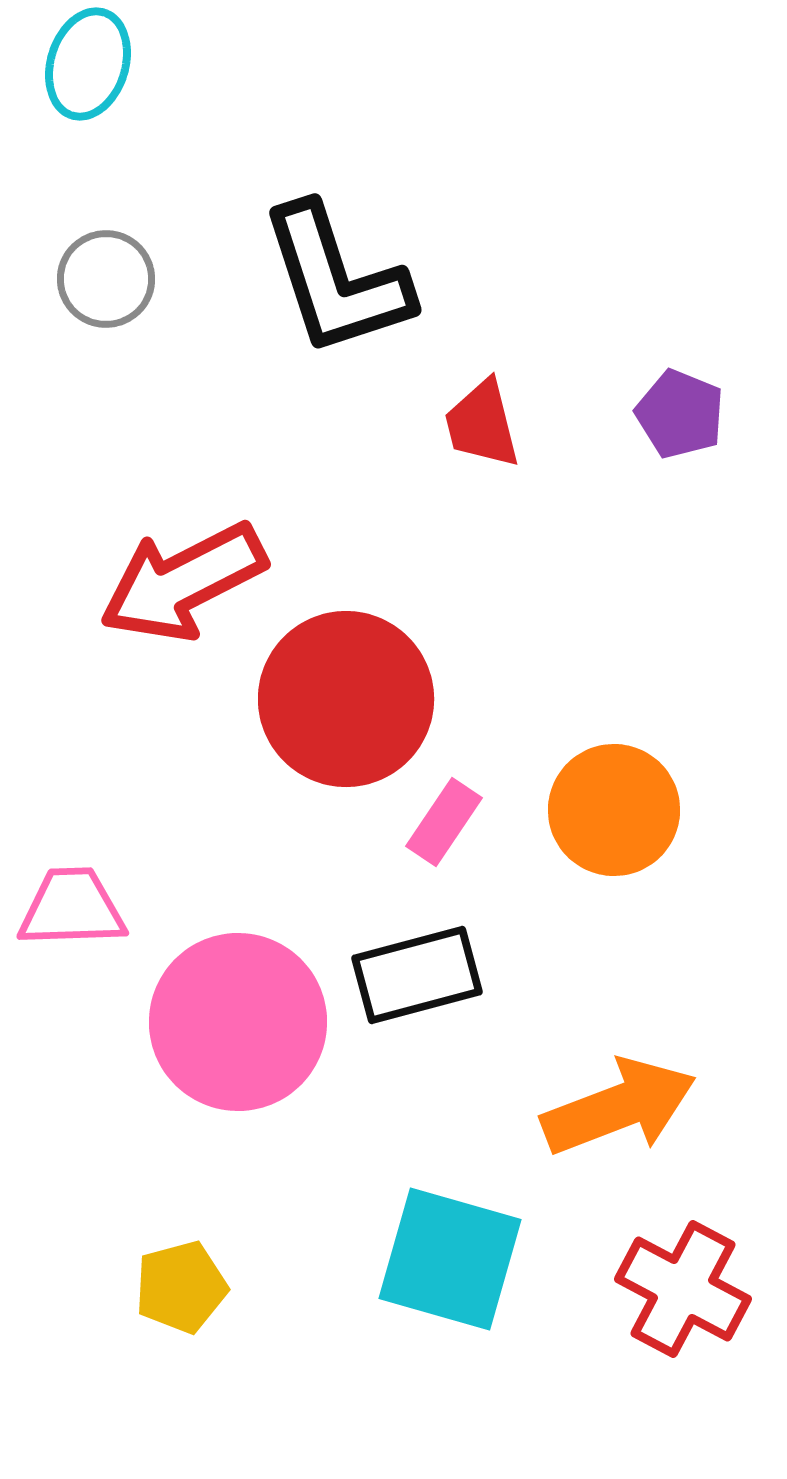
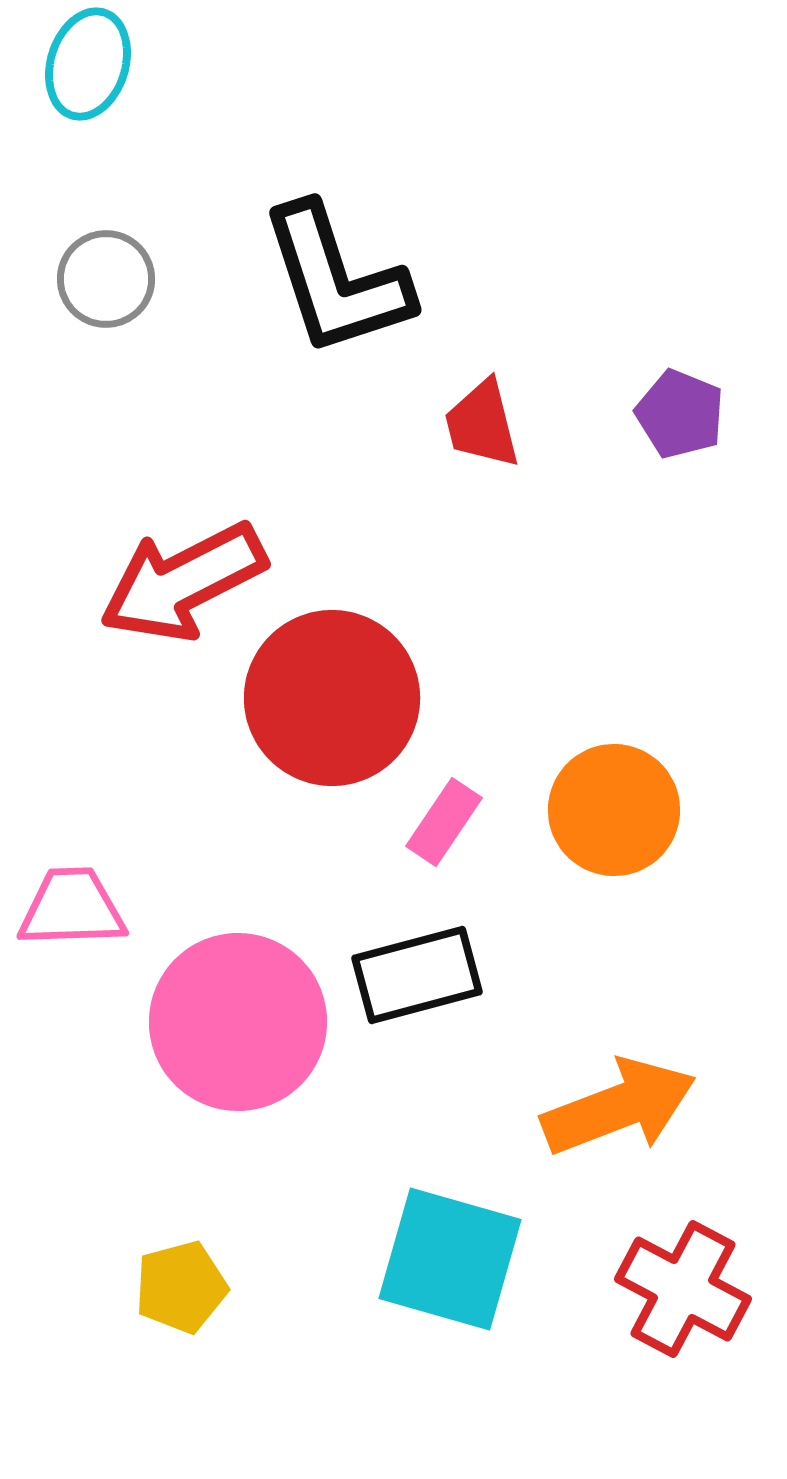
red circle: moved 14 px left, 1 px up
